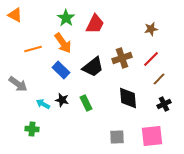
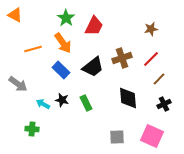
red trapezoid: moved 1 px left, 2 px down
pink square: rotated 30 degrees clockwise
